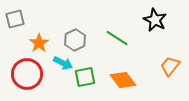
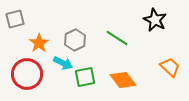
orange trapezoid: moved 1 px down; rotated 95 degrees clockwise
